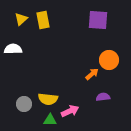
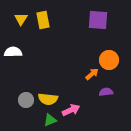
yellow triangle: rotated 16 degrees counterclockwise
white semicircle: moved 3 px down
purple semicircle: moved 3 px right, 5 px up
gray circle: moved 2 px right, 4 px up
pink arrow: moved 1 px right, 1 px up
green triangle: rotated 24 degrees counterclockwise
